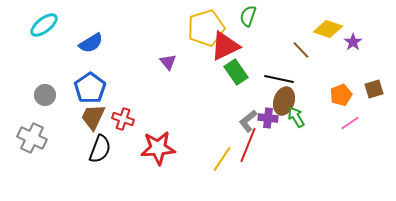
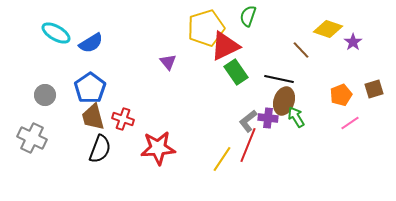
cyan ellipse: moved 12 px right, 8 px down; rotated 68 degrees clockwise
brown trapezoid: rotated 40 degrees counterclockwise
